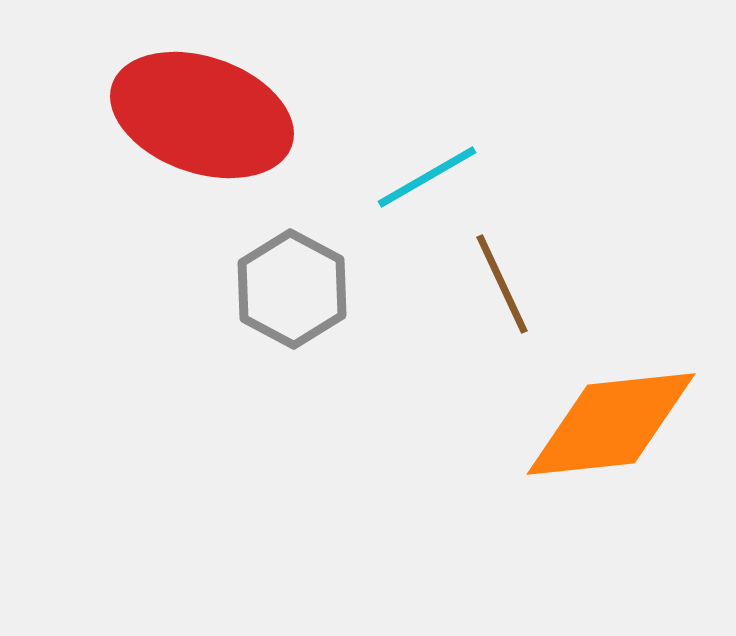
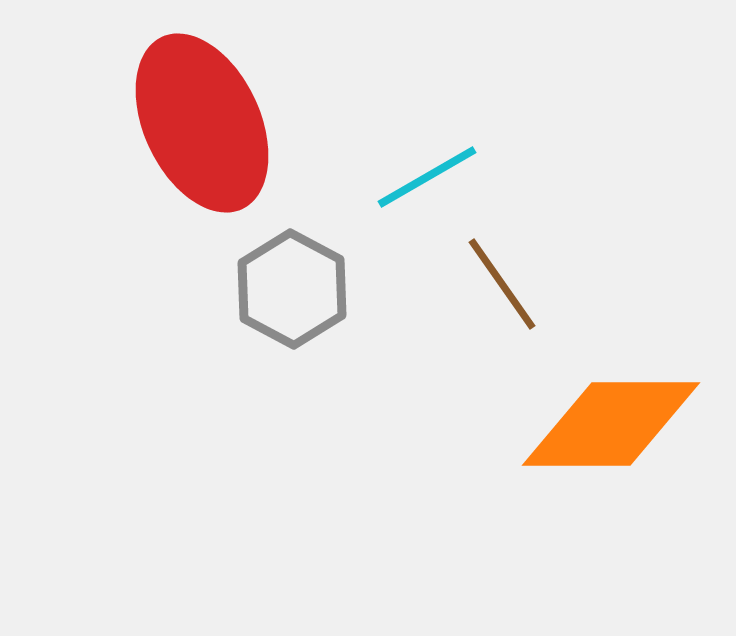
red ellipse: moved 8 px down; rotated 46 degrees clockwise
brown line: rotated 10 degrees counterclockwise
orange diamond: rotated 6 degrees clockwise
